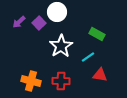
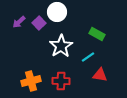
orange cross: rotated 30 degrees counterclockwise
